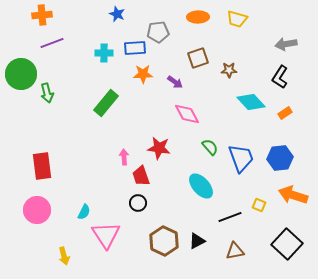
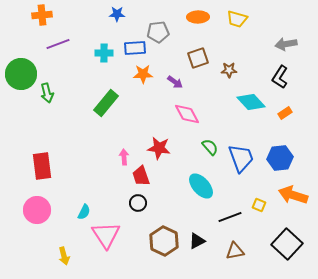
blue star: rotated 21 degrees counterclockwise
purple line: moved 6 px right, 1 px down
